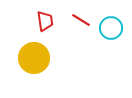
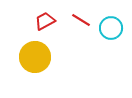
red trapezoid: rotated 110 degrees counterclockwise
yellow circle: moved 1 px right, 1 px up
